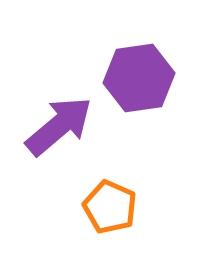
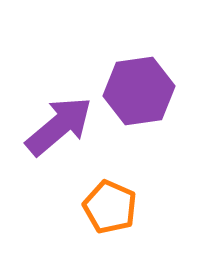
purple hexagon: moved 13 px down
